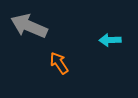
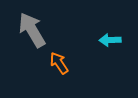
gray arrow: moved 3 px right, 4 px down; rotated 36 degrees clockwise
